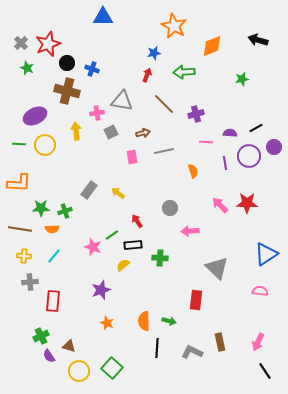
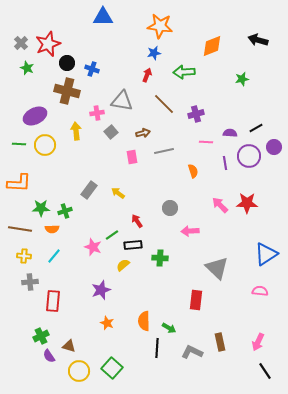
orange star at (174, 26): moved 14 px left; rotated 20 degrees counterclockwise
gray square at (111, 132): rotated 16 degrees counterclockwise
green arrow at (169, 321): moved 7 px down; rotated 16 degrees clockwise
